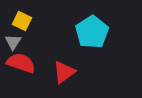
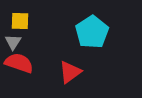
yellow square: moved 2 px left; rotated 24 degrees counterclockwise
red semicircle: moved 2 px left
red triangle: moved 6 px right
